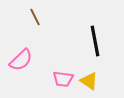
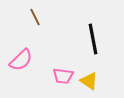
black line: moved 2 px left, 2 px up
pink trapezoid: moved 3 px up
